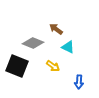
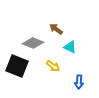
cyan triangle: moved 2 px right
